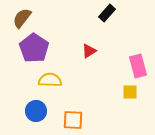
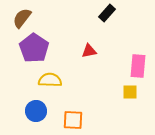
red triangle: rotated 21 degrees clockwise
pink rectangle: rotated 20 degrees clockwise
